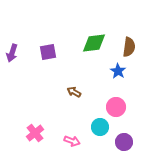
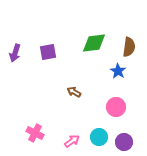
purple arrow: moved 3 px right
cyan circle: moved 1 px left, 10 px down
pink cross: rotated 24 degrees counterclockwise
pink arrow: rotated 56 degrees counterclockwise
